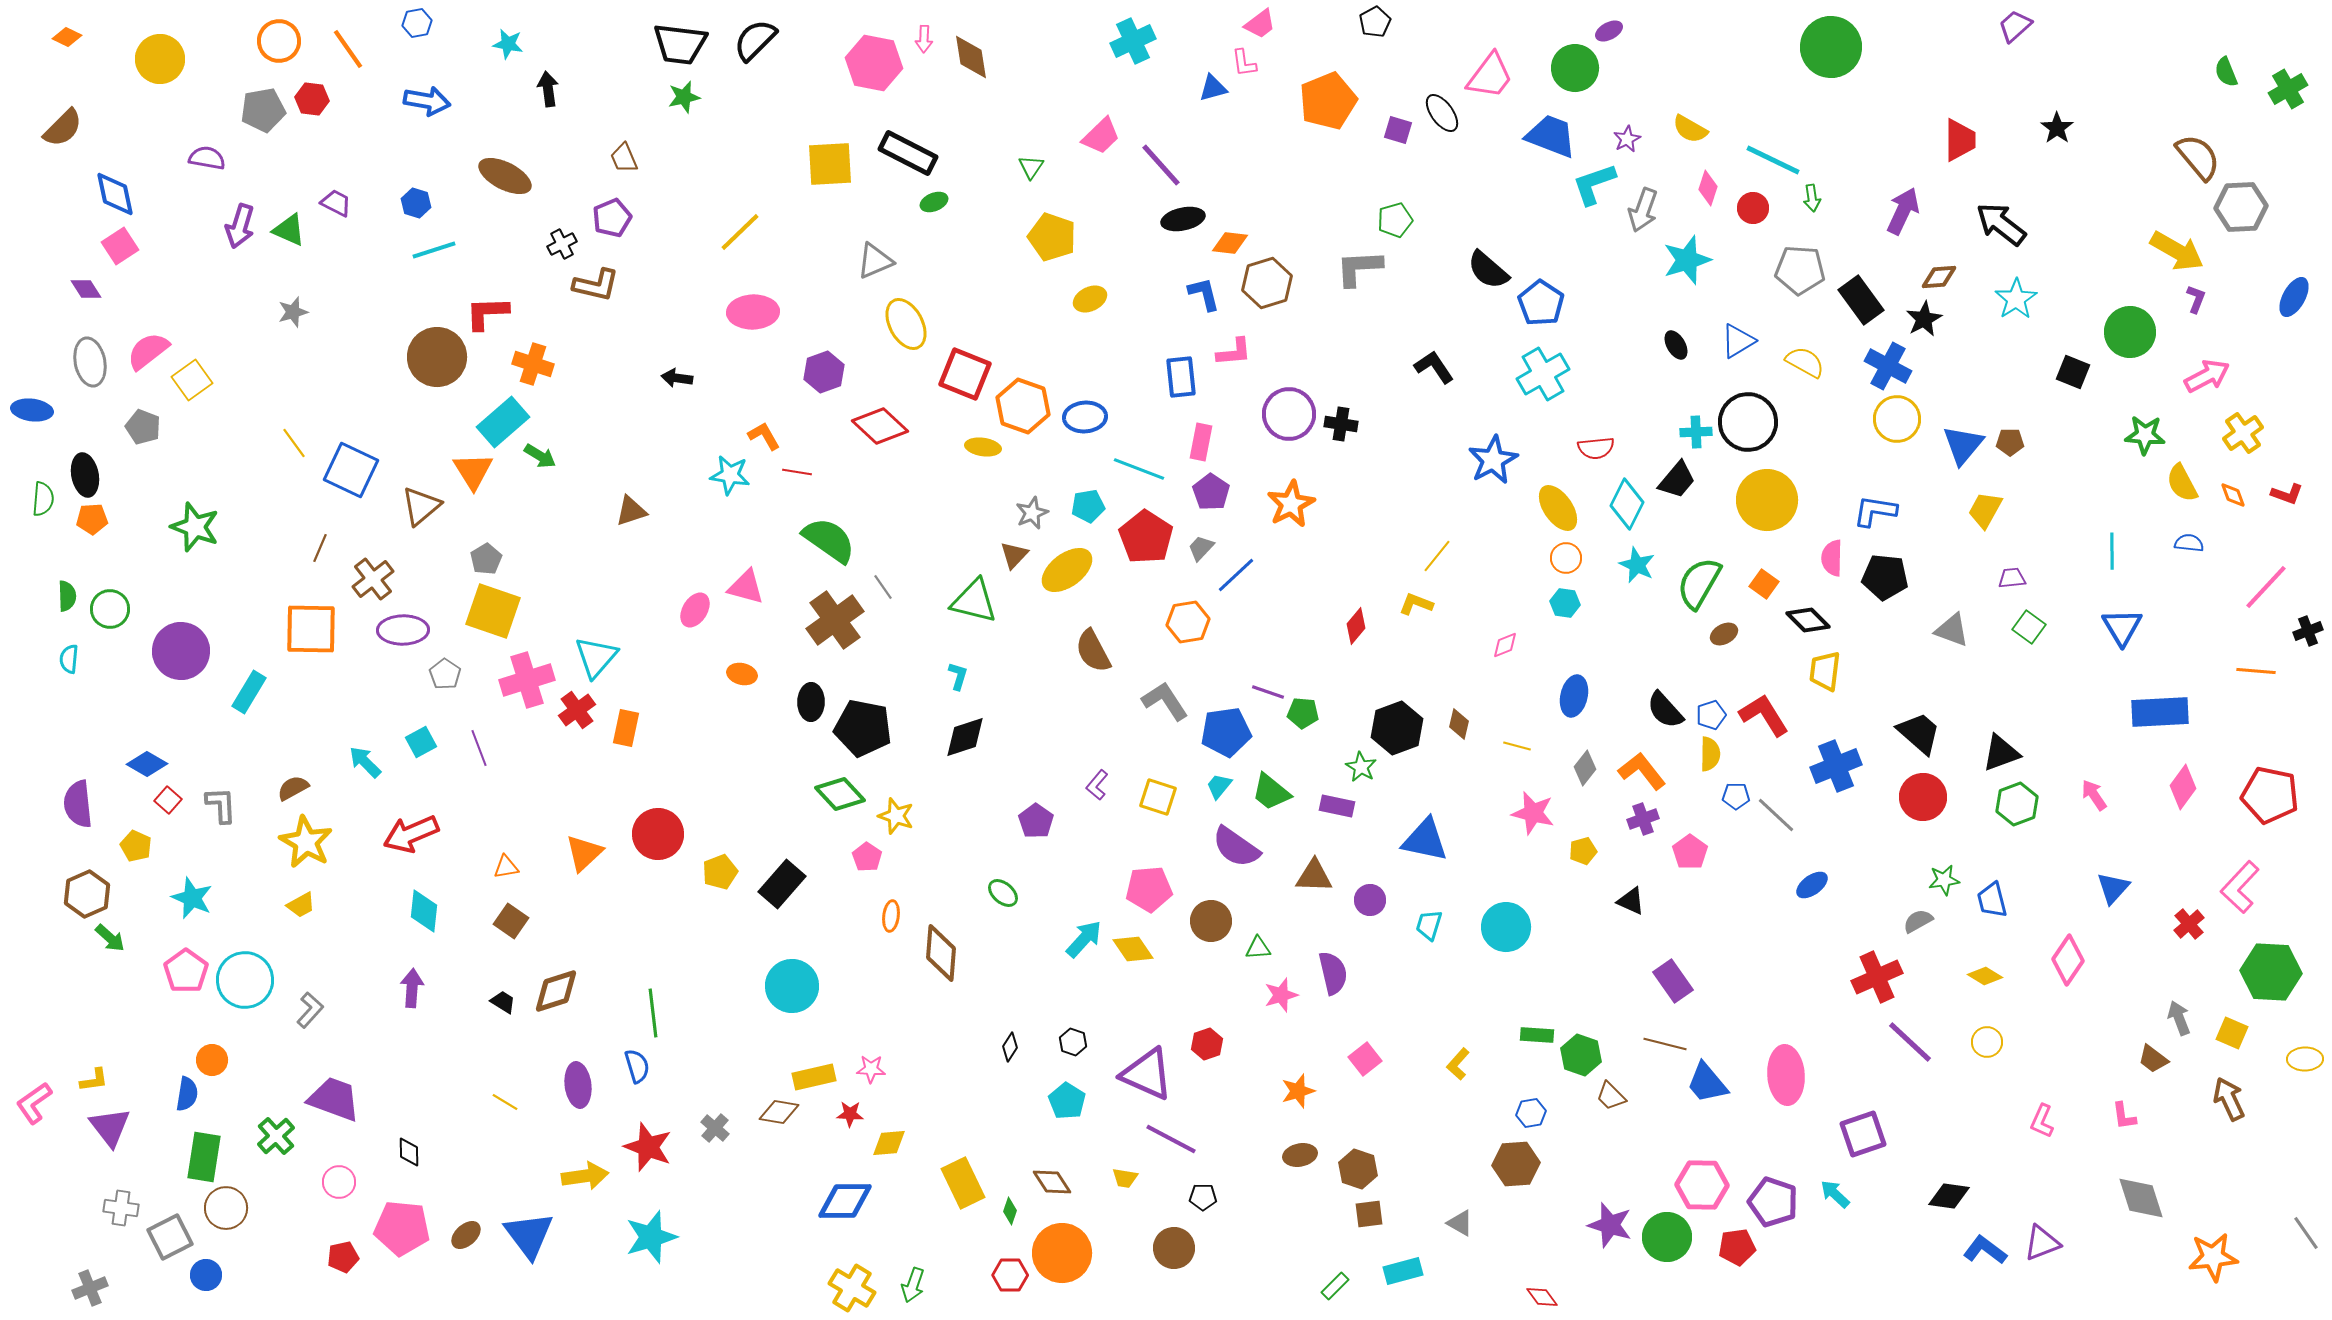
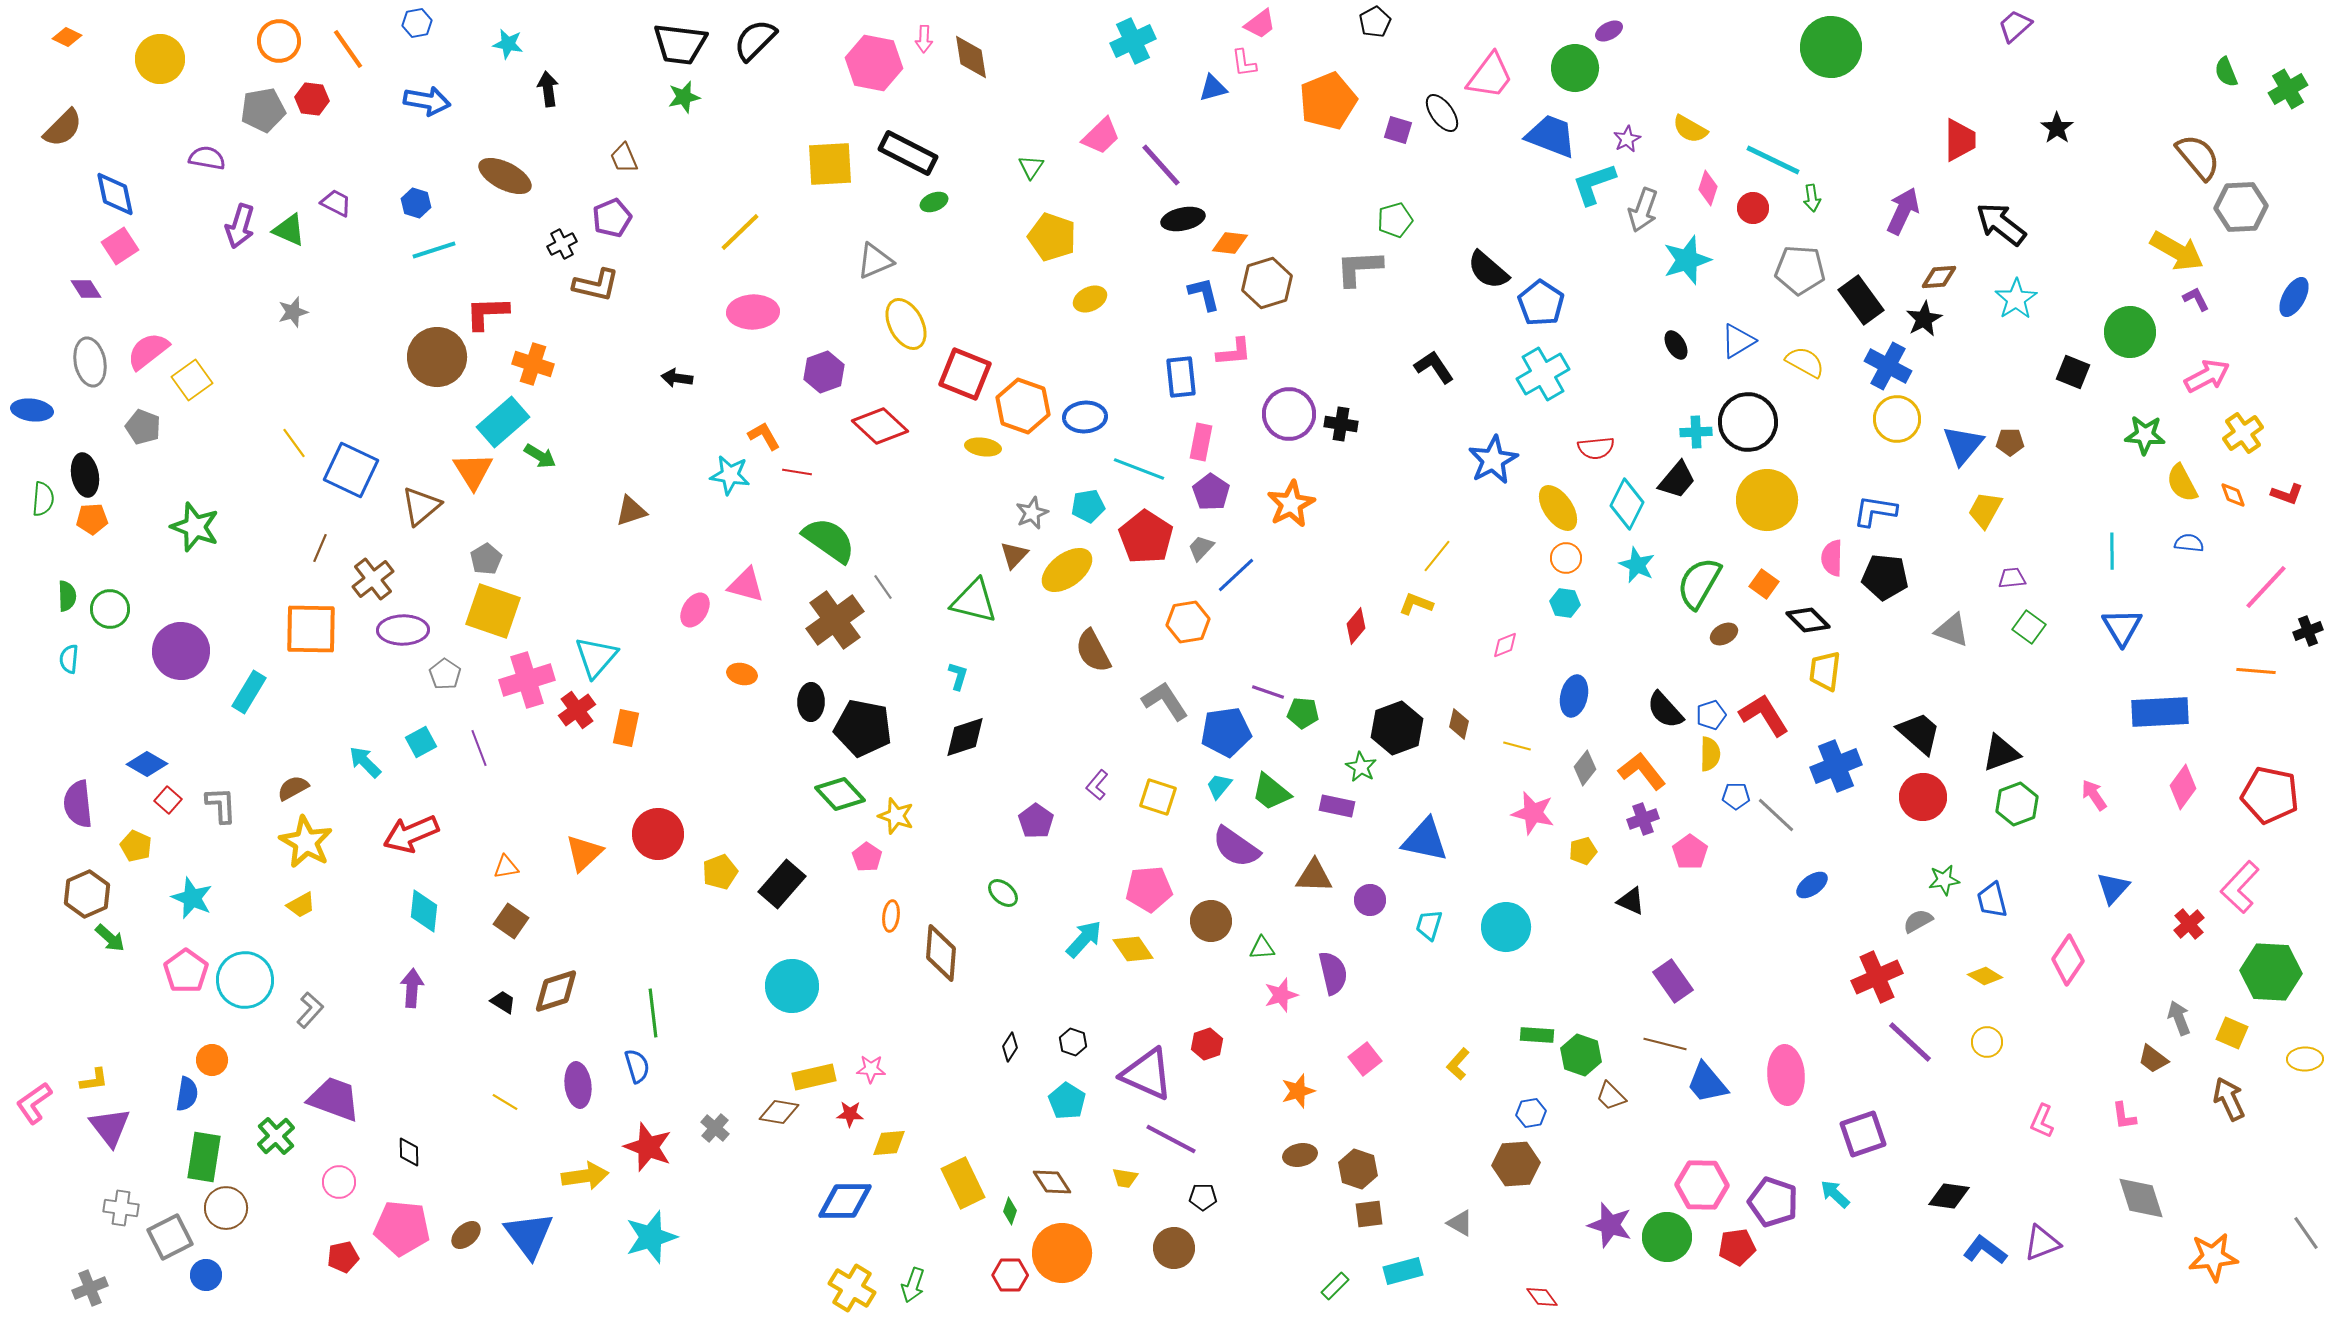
purple L-shape at (2196, 299): rotated 48 degrees counterclockwise
pink triangle at (746, 587): moved 2 px up
green triangle at (1258, 948): moved 4 px right
